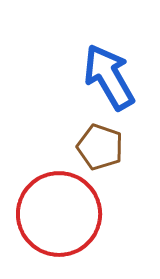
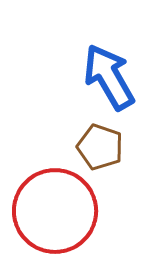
red circle: moved 4 px left, 3 px up
